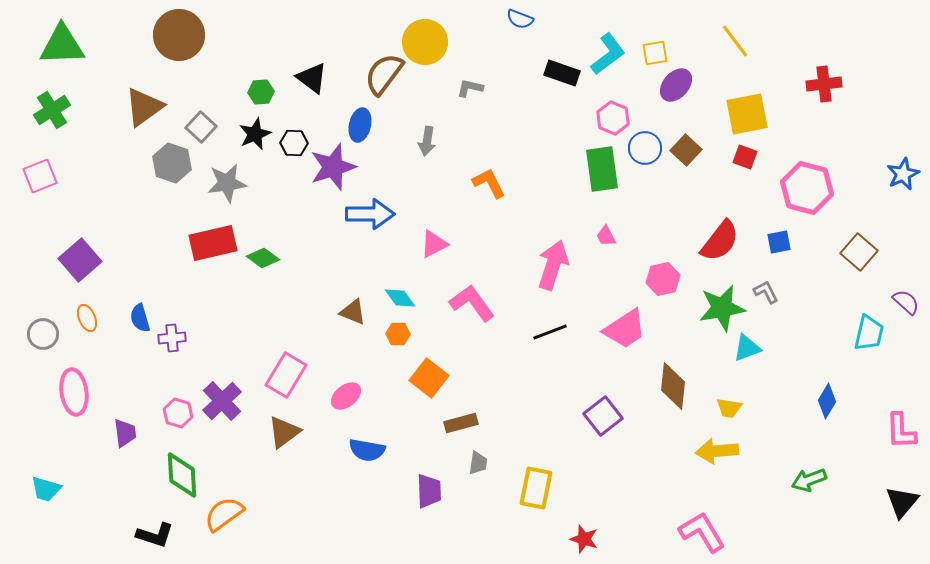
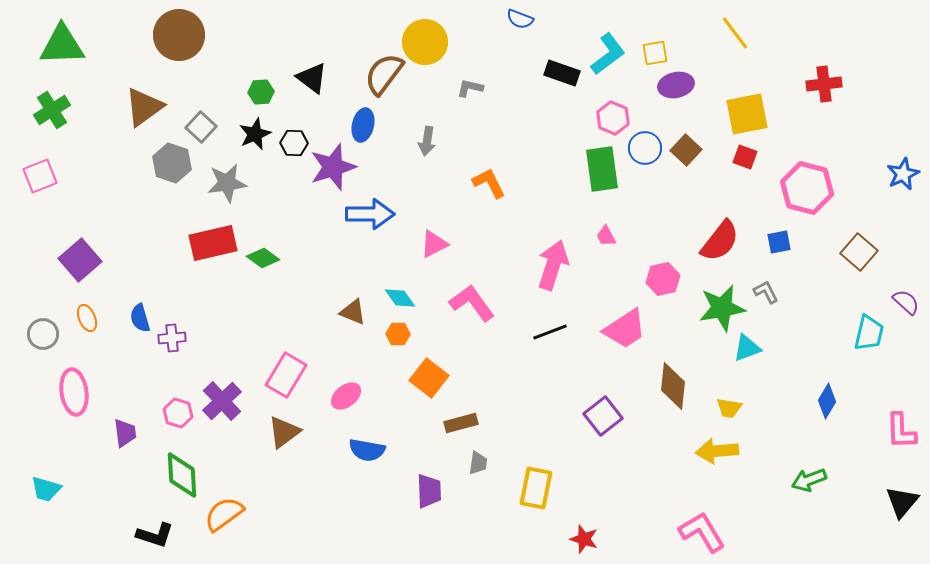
yellow line at (735, 41): moved 8 px up
purple ellipse at (676, 85): rotated 36 degrees clockwise
blue ellipse at (360, 125): moved 3 px right
